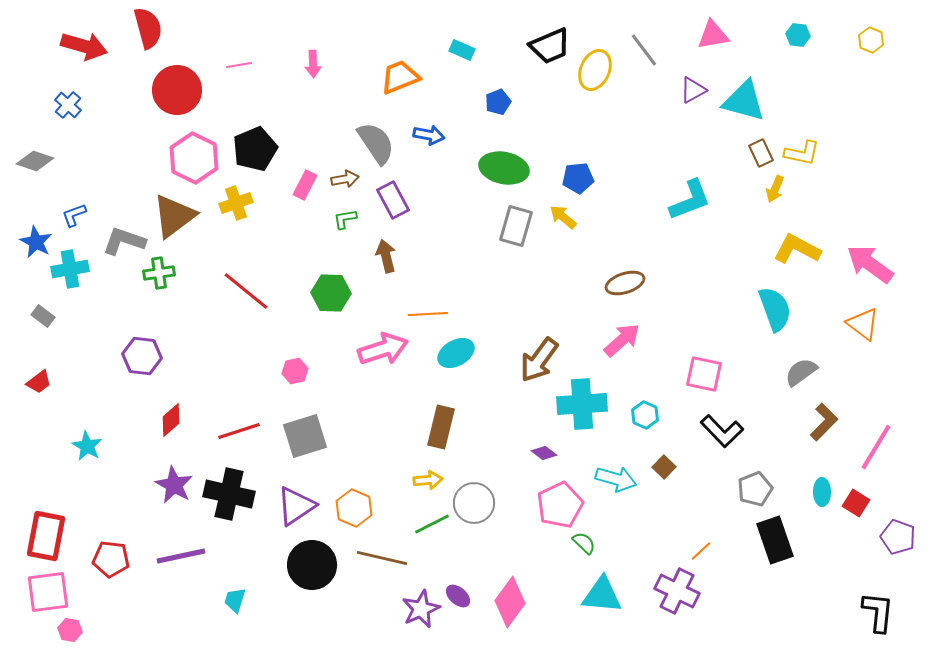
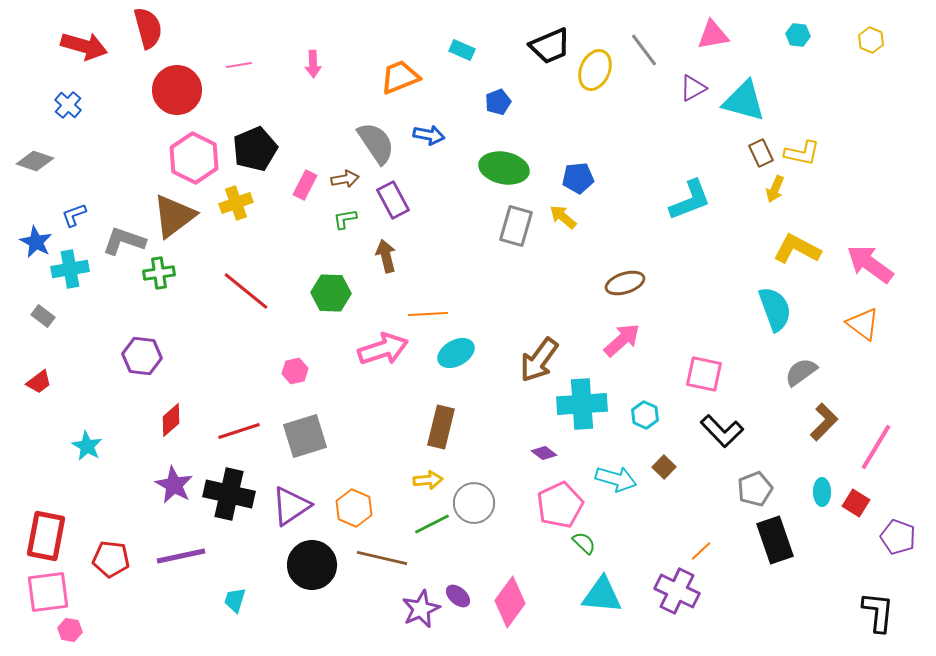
purple triangle at (693, 90): moved 2 px up
purple triangle at (296, 506): moved 5 px left
